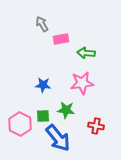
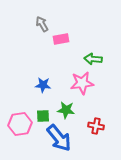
green arrow: moved 7 px right, 6 px down
pink hexagon: rotated 25 degrees clockwise
blue arrow: moved 1 px right
